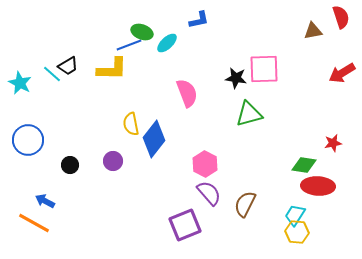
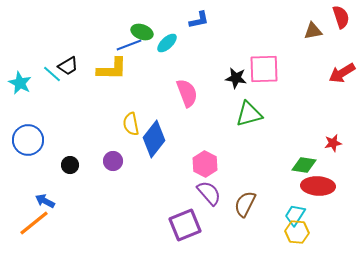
orange line: rotated 68 degrees counterclockwise
